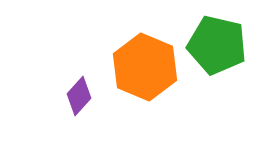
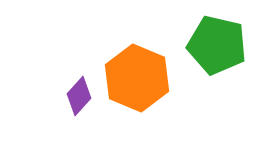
orange hexagon: moved 8 px left, 11 px down
